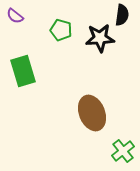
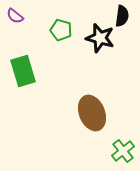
black semicircle: moved 1 px down
black star: rotated 20 degrees clockwise
